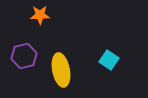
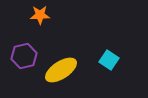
yellow ellipse: rotated 68 degrees clockwise
